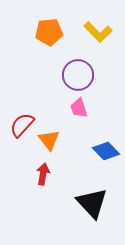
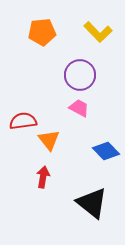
orange pentagon: moved 7 px left
purple circle: moved 2 px right
pink trapezoid: rotated 135 degrees clockwise
red semicircle: moved 1 px right, 4 px up; rotated 40 degrees clockwise
red arrow: moved 3 px down
black triangle: rotated 8 degrees counterclockwise
